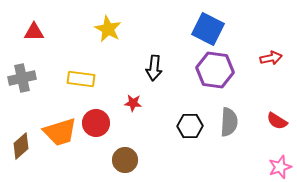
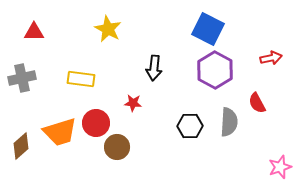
purple hexagon: rotated 21 degrees clockwise
red semicircle: moved 20 px left, 18 px up; rotated 30 degrees clockwise
brown circle: moved 8 px left, 13 px up
